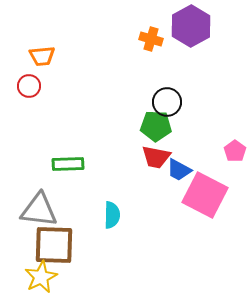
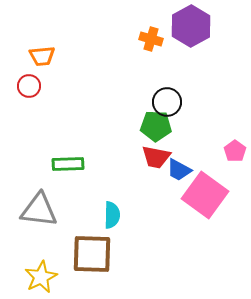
pink square: rotated 9 degrees clockwise
brown square: moved 38 px right, 9 px down
